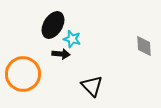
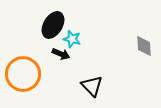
black arrow: rotated 18 degrees clockwise
